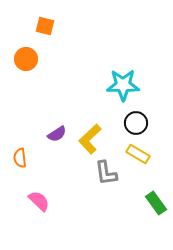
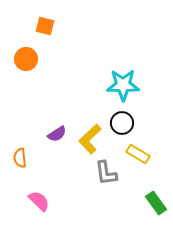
black circle: moved 14 px left
